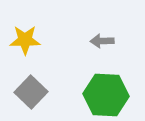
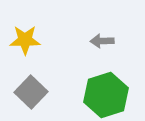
green hexagon: rotated 21 degrees counterclockwise
